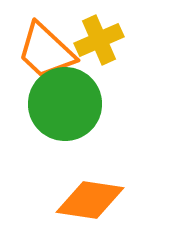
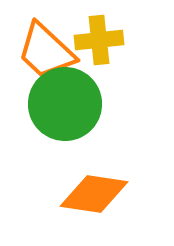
yellow cross: rotated 18 degrees clockwise
orange diamond: moved 4 px right, 6 px up
